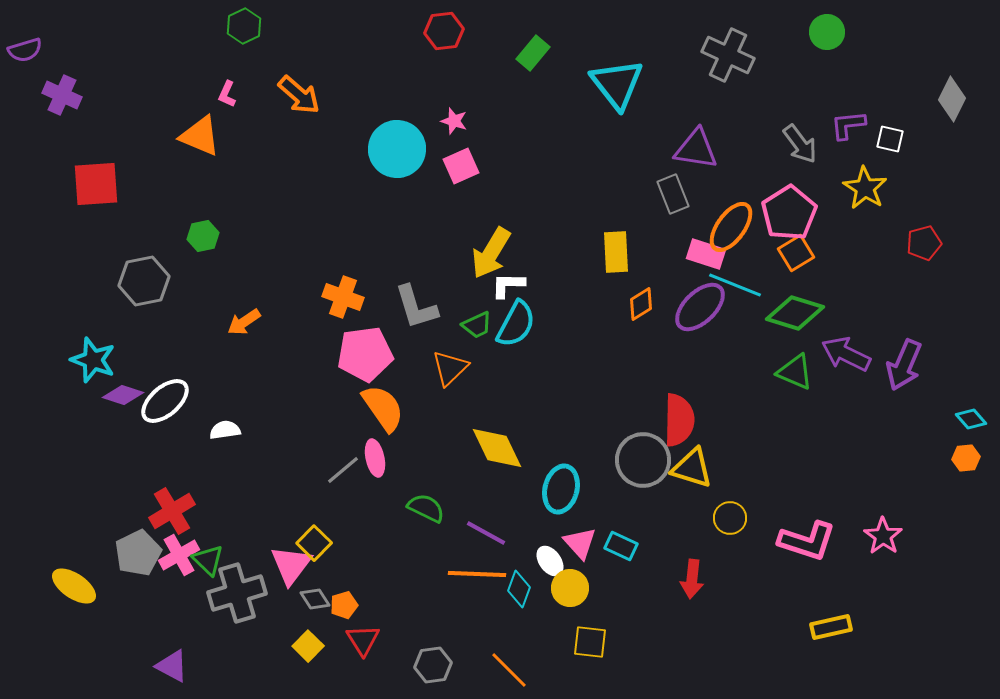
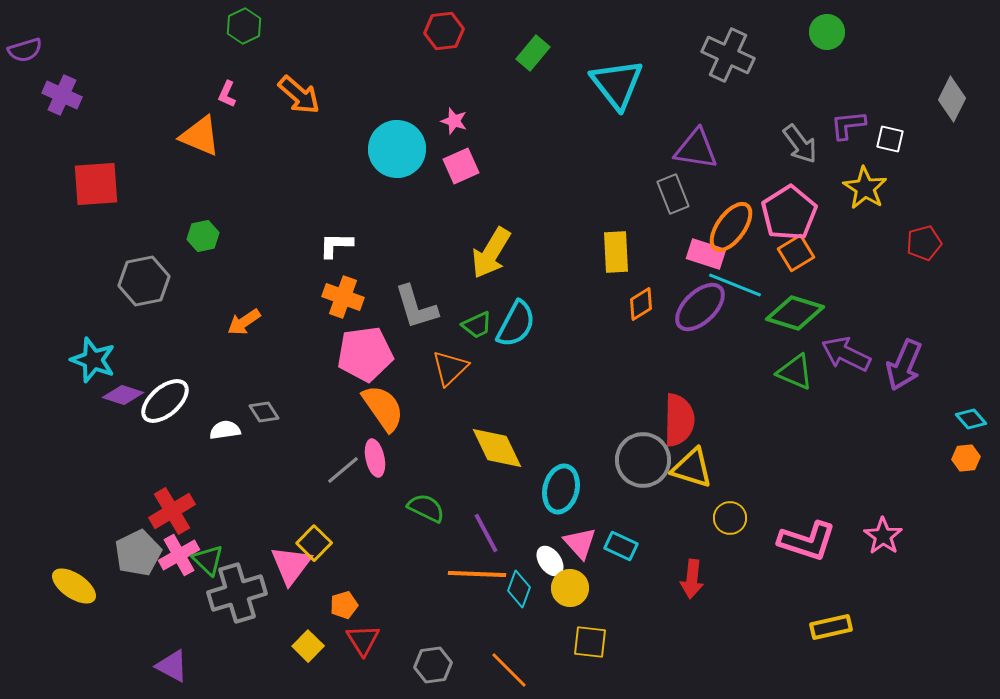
white L-shape at (508, 285): moved 172 px left, 40 px up
purple line at (486, 533): rotated 33 degrees clockwise
gray diamond at (315, 599): moved 51 px left, 187 px up
